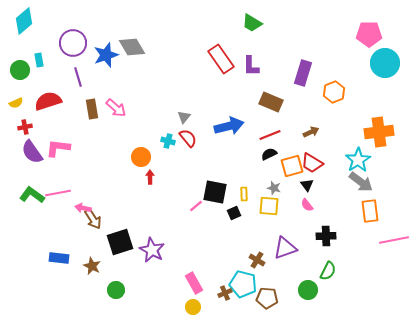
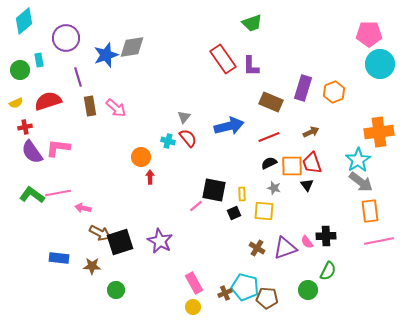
green trapezoid at (252, 23): rotated 50 degrees counterclockwise
purple circle at (73, 43): moved 7 px left, 5 px up
gray diamond at (132, 47): rotated 68 degrees counterclockwise
red rectangle at (221, 59): moved 2 px right
cyan circle at (385, 63): moved 5 px left, 1 px down
purple rectangle at (303, 73): moved 15 px down
brown rectangle at (92, 109): moved 2 px left, 3 px up
red line at (270, 135): moved 1 px left, 2 px down
black semicircle at (269, 154): moved 9 px down
red trapezoid at (312, 163): rotated 40 degrees clockwise
orange square at (292, 166): rotated 15 degrees clockwise
black square at (215, 192): moved 1 px left, 2 px up
yellow rectangle at (244, 194): moved 2 px left
pink semicircle at (307, 205): moved 37 px down
yellow square at (269, 206): moved 5 px left, 5 px down
brown arrow at (93, 219): moved 7 px right, 14 px down; rotated 30 degrees counterclockwise
pink line at (394, 240): moved 15 px left, 1 px down
purple star at (152, 250): moved 8 px right, 9 px up
brown cross at (257, 260): moved 12 px up
brown star at (92, 266): rotated 24 degrees counterclockwise
cyan pentagon at (243, 284): moved 2 px right, 3 px down
